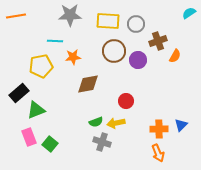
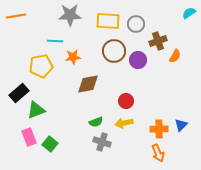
yellow arrow: moved 8 px right
